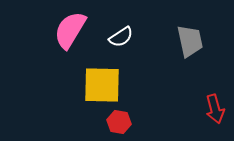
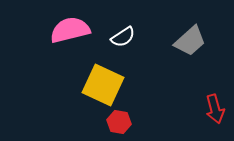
pink semicircle: rotated 45 degrees clockwise
white semicircle: moved 2 px right
gray trapezoid: rotated 60 degrees clockwise
yellow square: moved 1 px right; rotated 24 degrees clockwise
